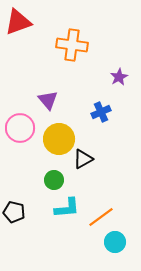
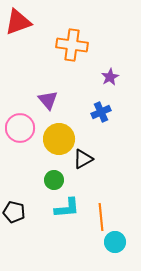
purple star: moved 9 px left
orange line: rotated 60 degrees counterclockwise
